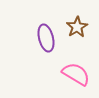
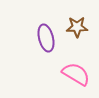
brown star: rotated 30 degrees clockwise
